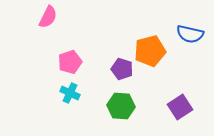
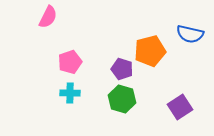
cyan cross: rotated 24 degrees counterclockwise
green hexagon: moved 1 px right, 7 px up; rotated 12 degrees clockwise
